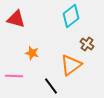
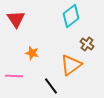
red triangle: rotated 42 degrees clockwise
